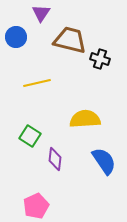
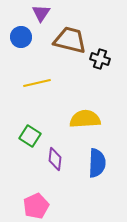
blue circle: moved 5 px right
blue semicircle: moved 7 px left, 2 px down; rotated 36 degrees clockwise
